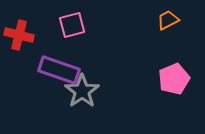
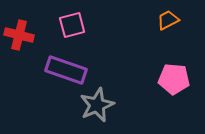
purple rectangle: moved 7 px right
pink pentagon: rotated 28 degrees clockwise
gray star: moved 15 px right, 14 px down; rotated 12 degrees clockwise
